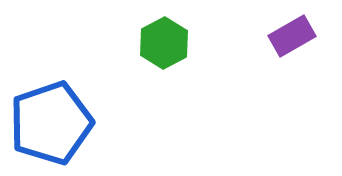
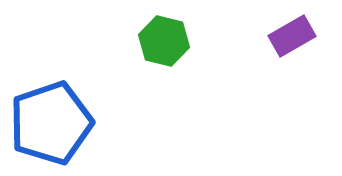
green hexagon: moved 2 px up; rotated 18 degrees counterclockwise
